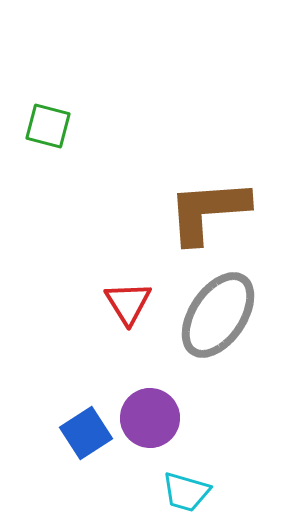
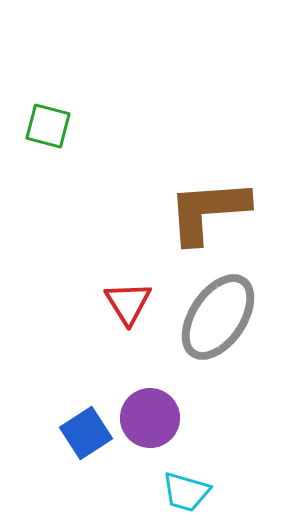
gray ellipse: moved 2 px down
